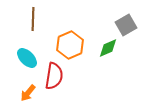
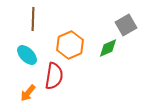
cyan ellipse: moved 3 px up
